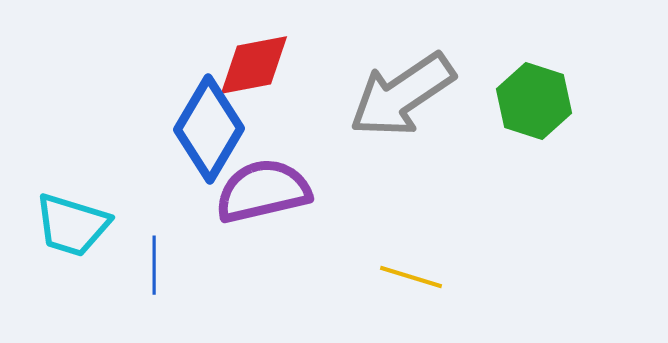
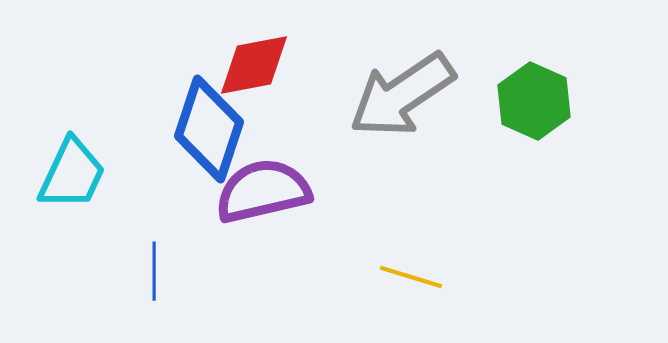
green hexagon: rotated 6 degrees clockwise
blue diamond: rotated 12 degrees counterclockwise
cyan trapezoid: moved 51 px up; rotated 82 degrees counterclockwise
blue line: moved 6 px down
